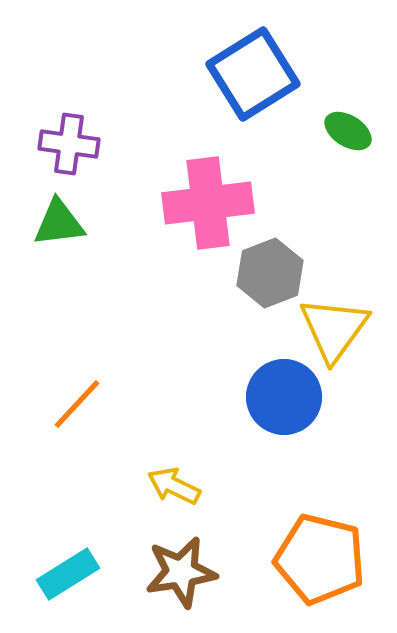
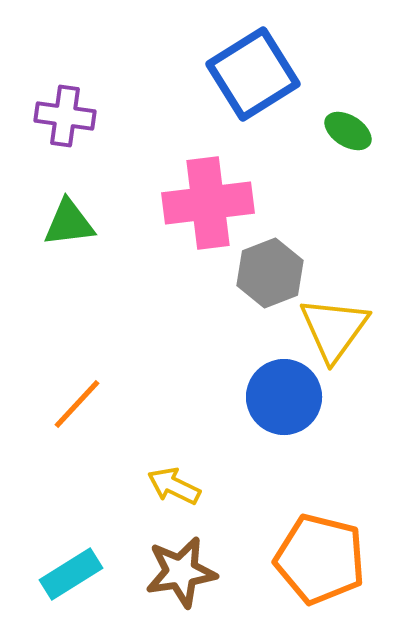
purple cross: moved 4 px left, 28 px up
green triangle: moved 10 px right
cyan rectangle: moved 3 px right
